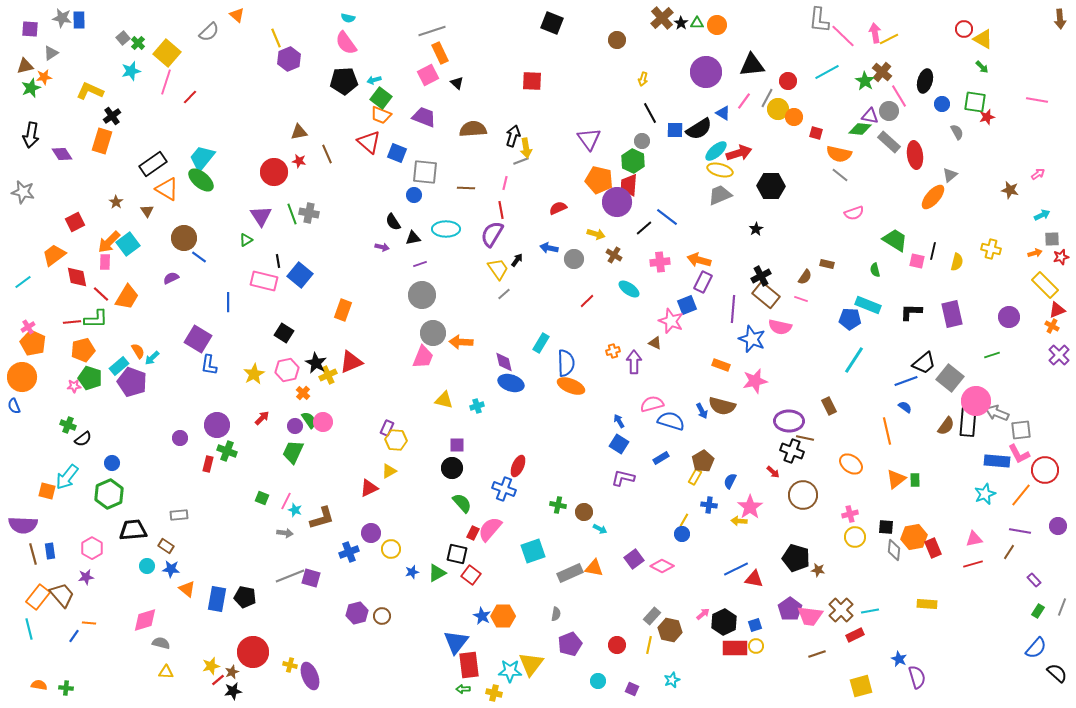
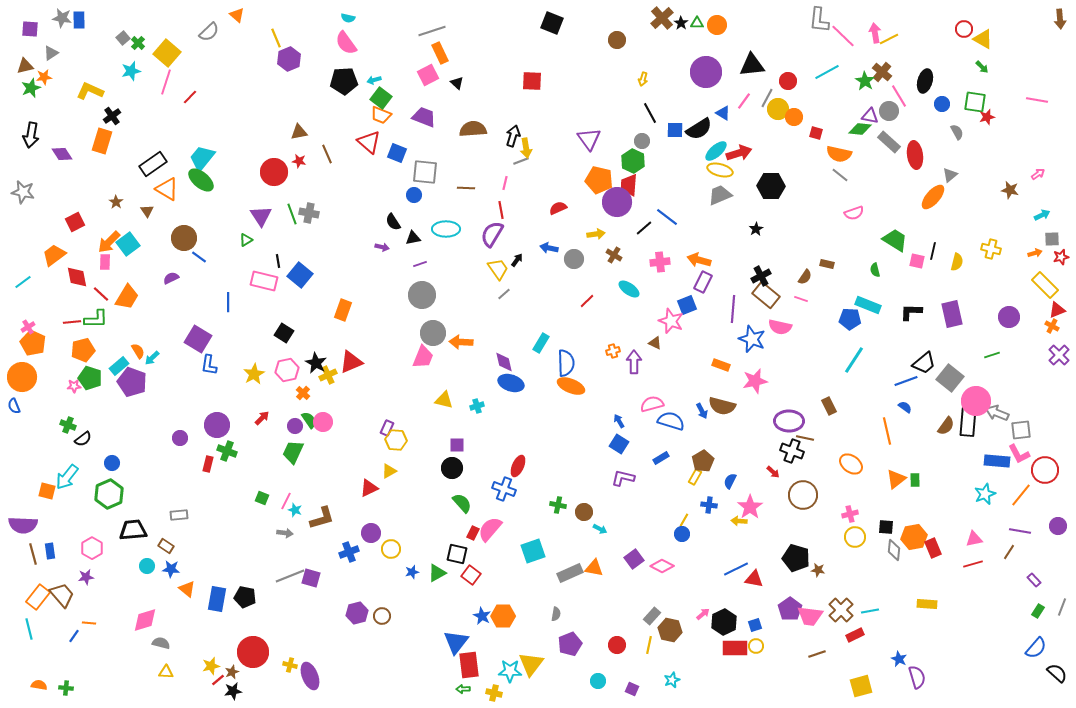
yellow arrow at (596, 234): rotated 24 degrees counterclockwise
